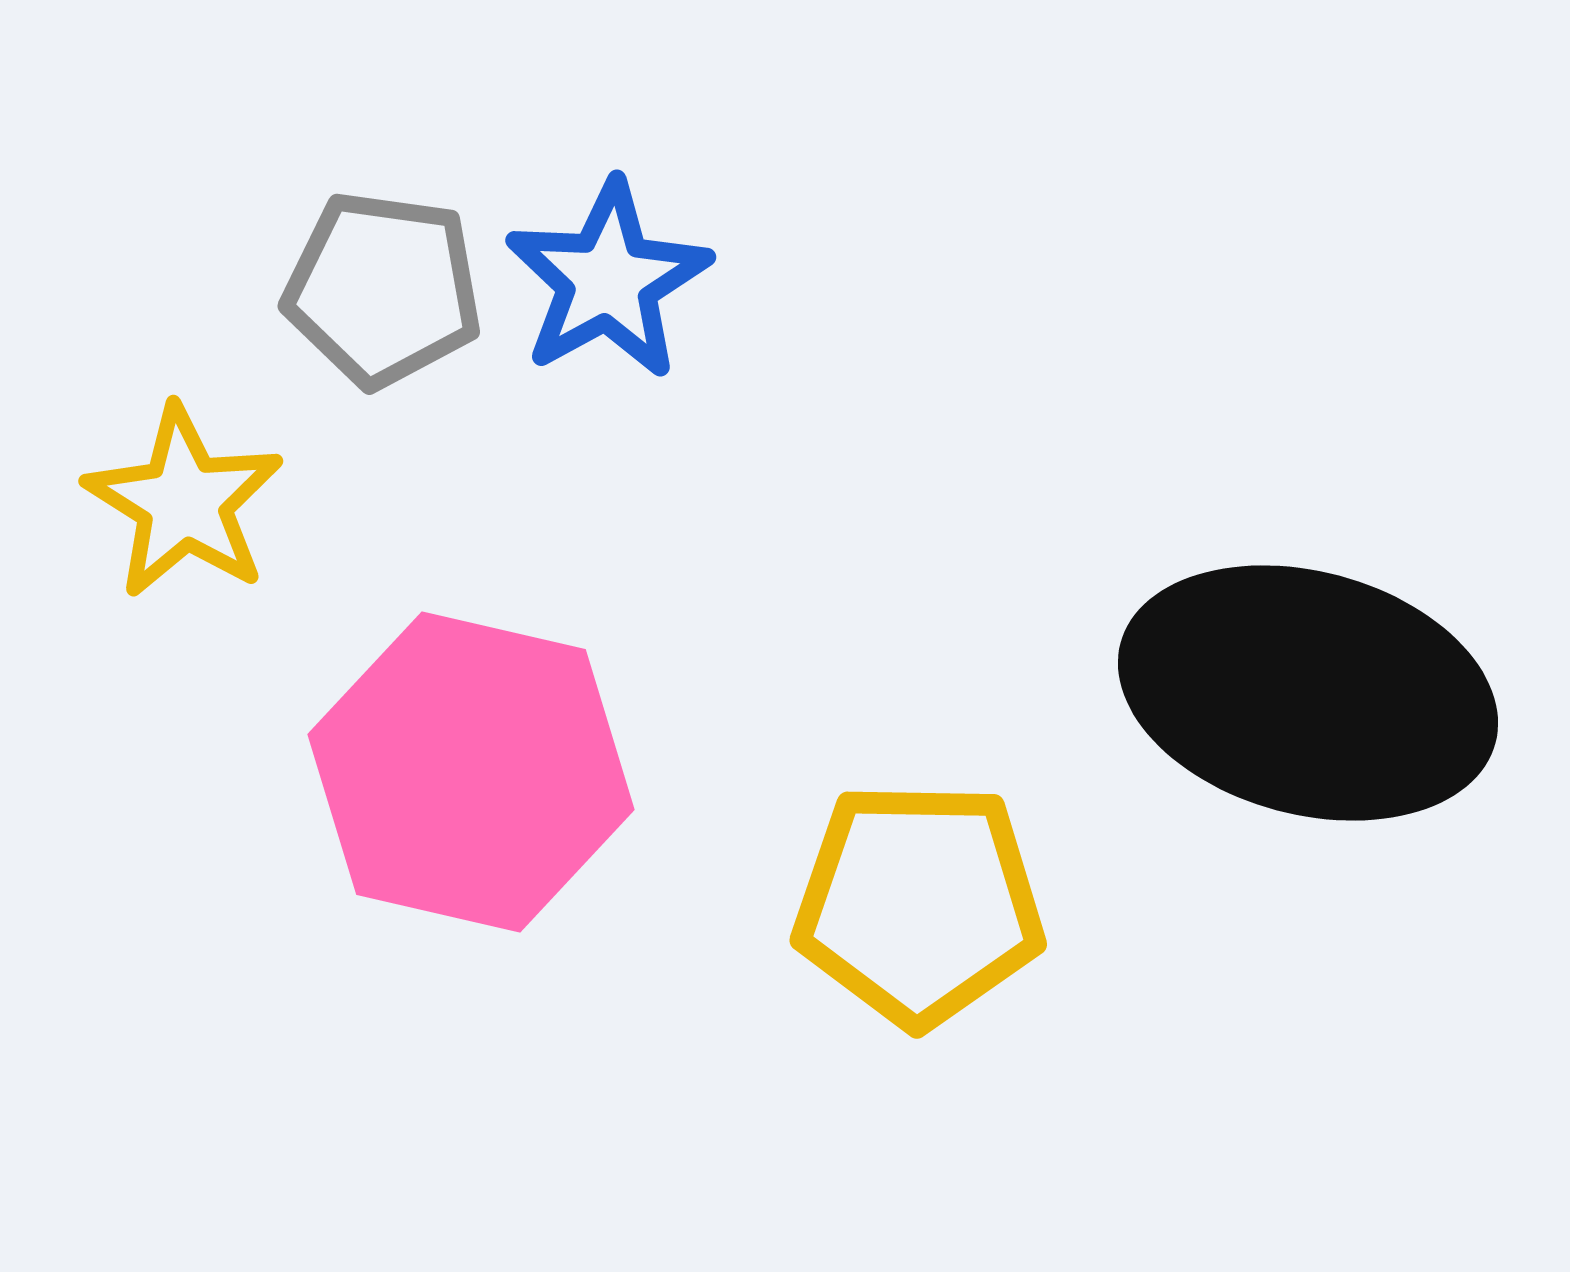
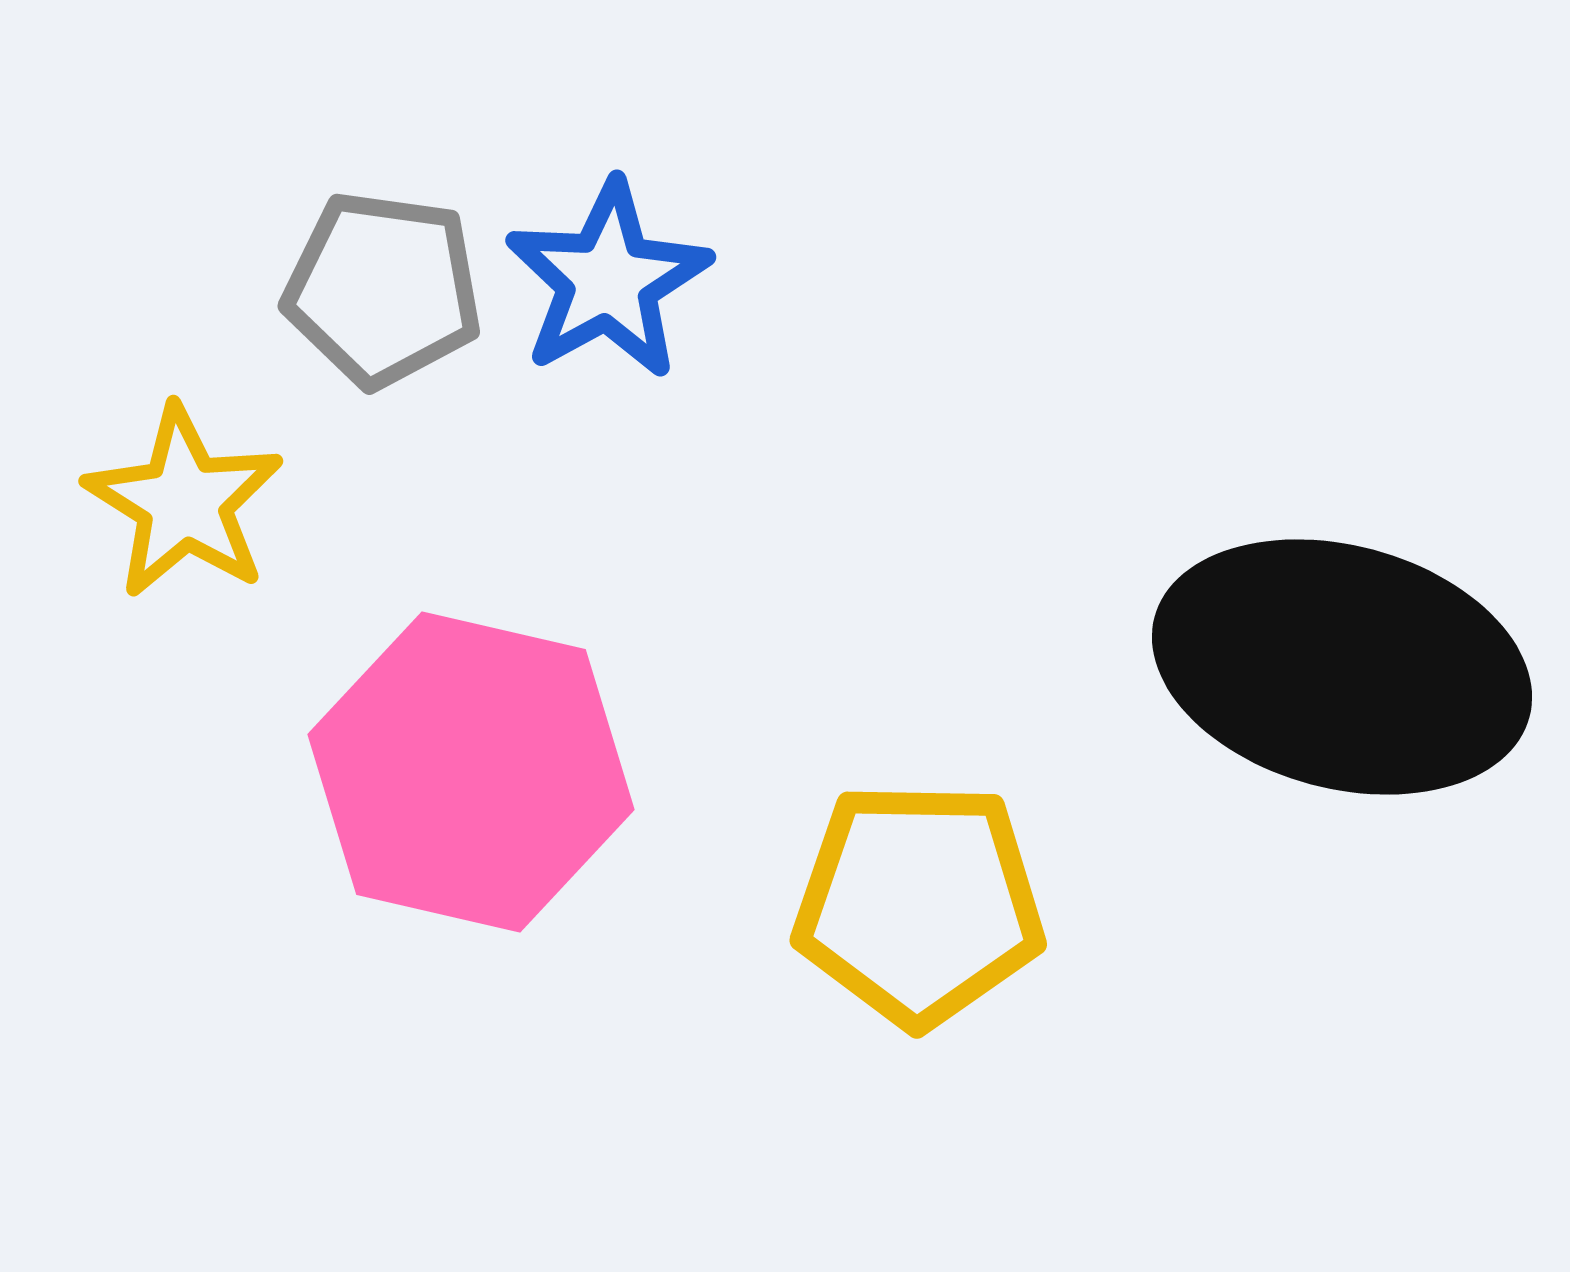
black ellipse: moved 34 px right, 26 px up
